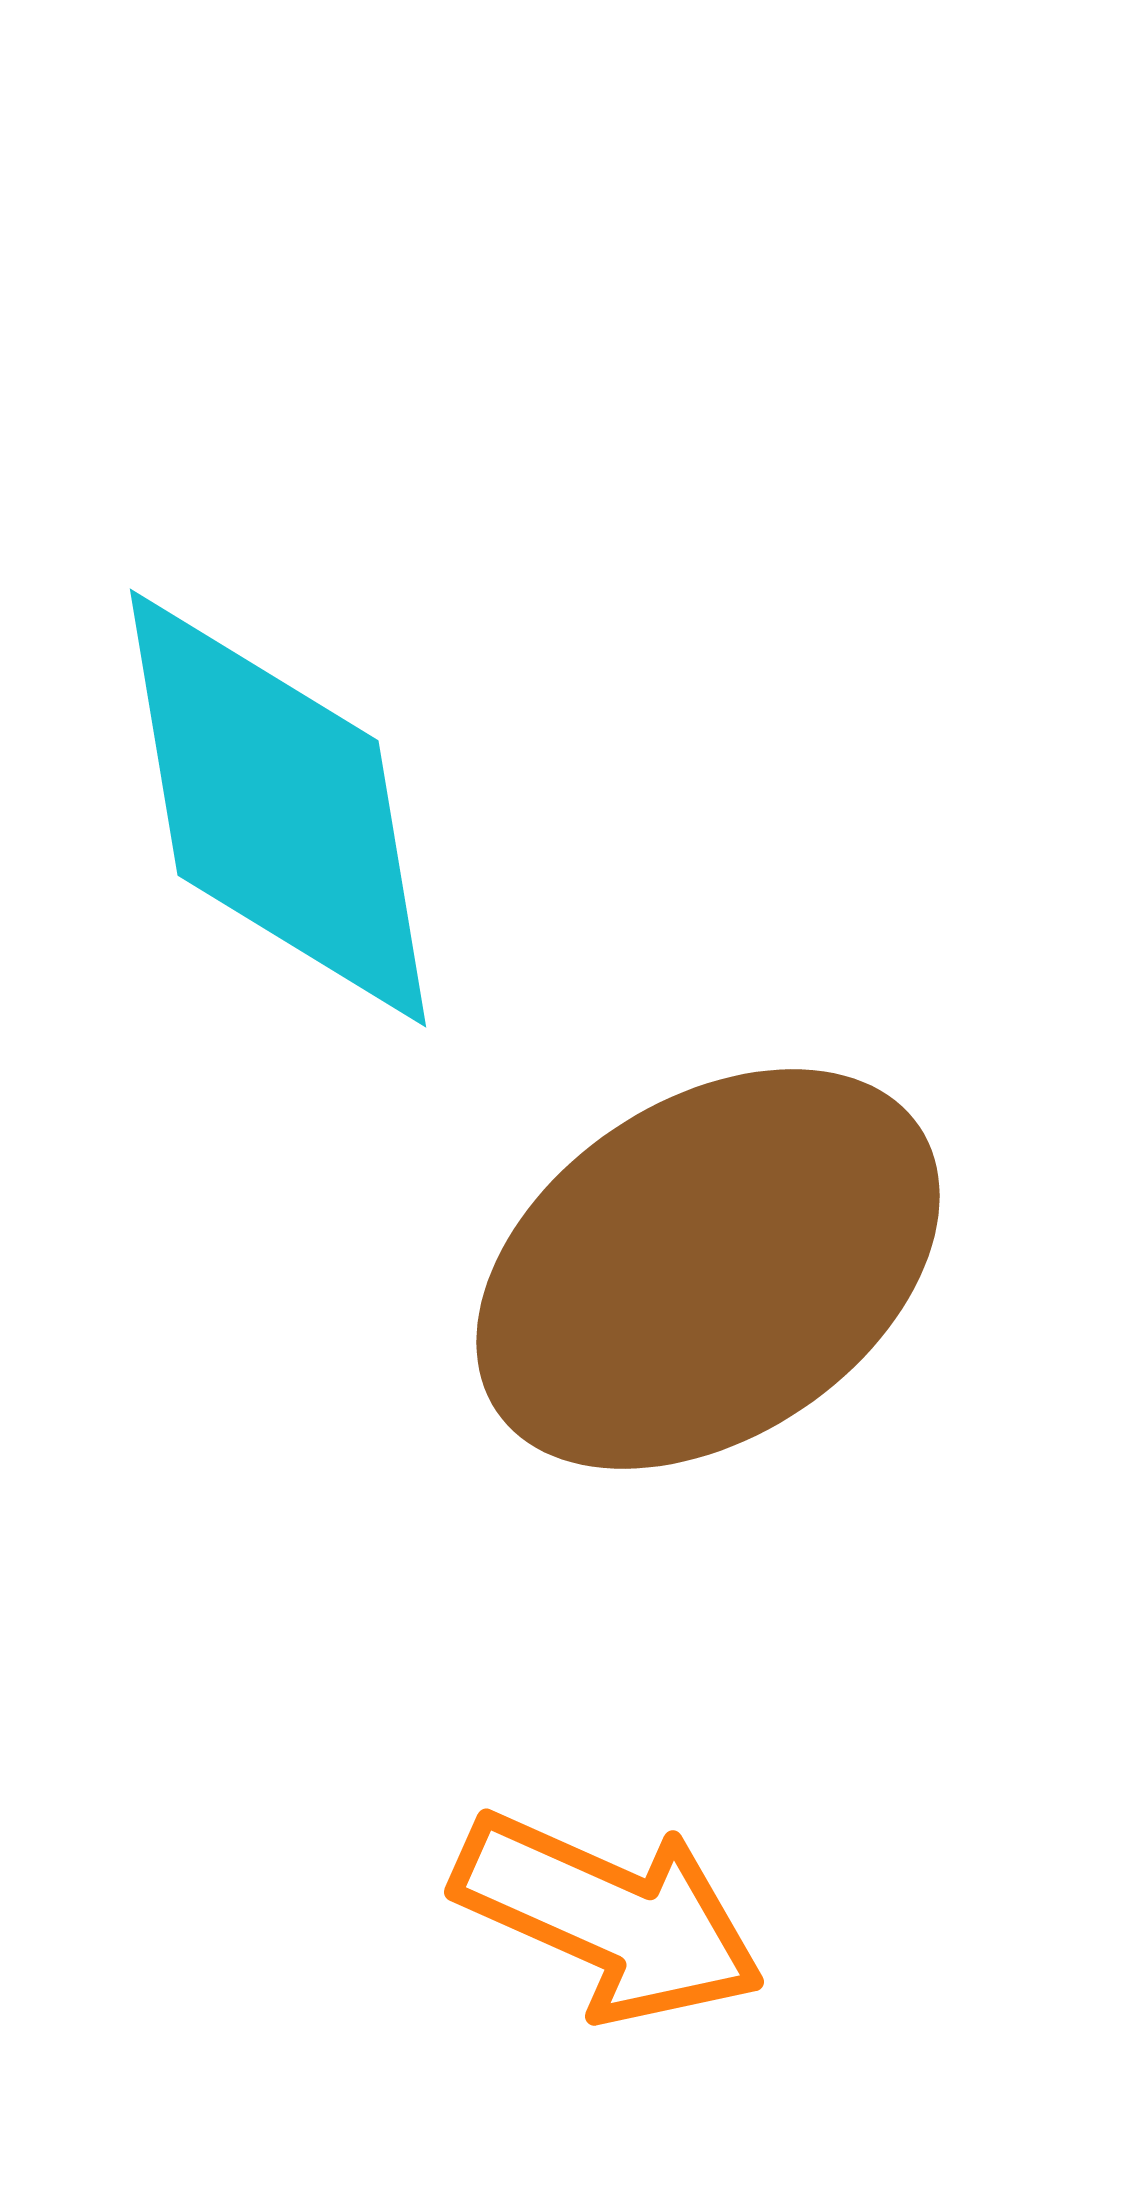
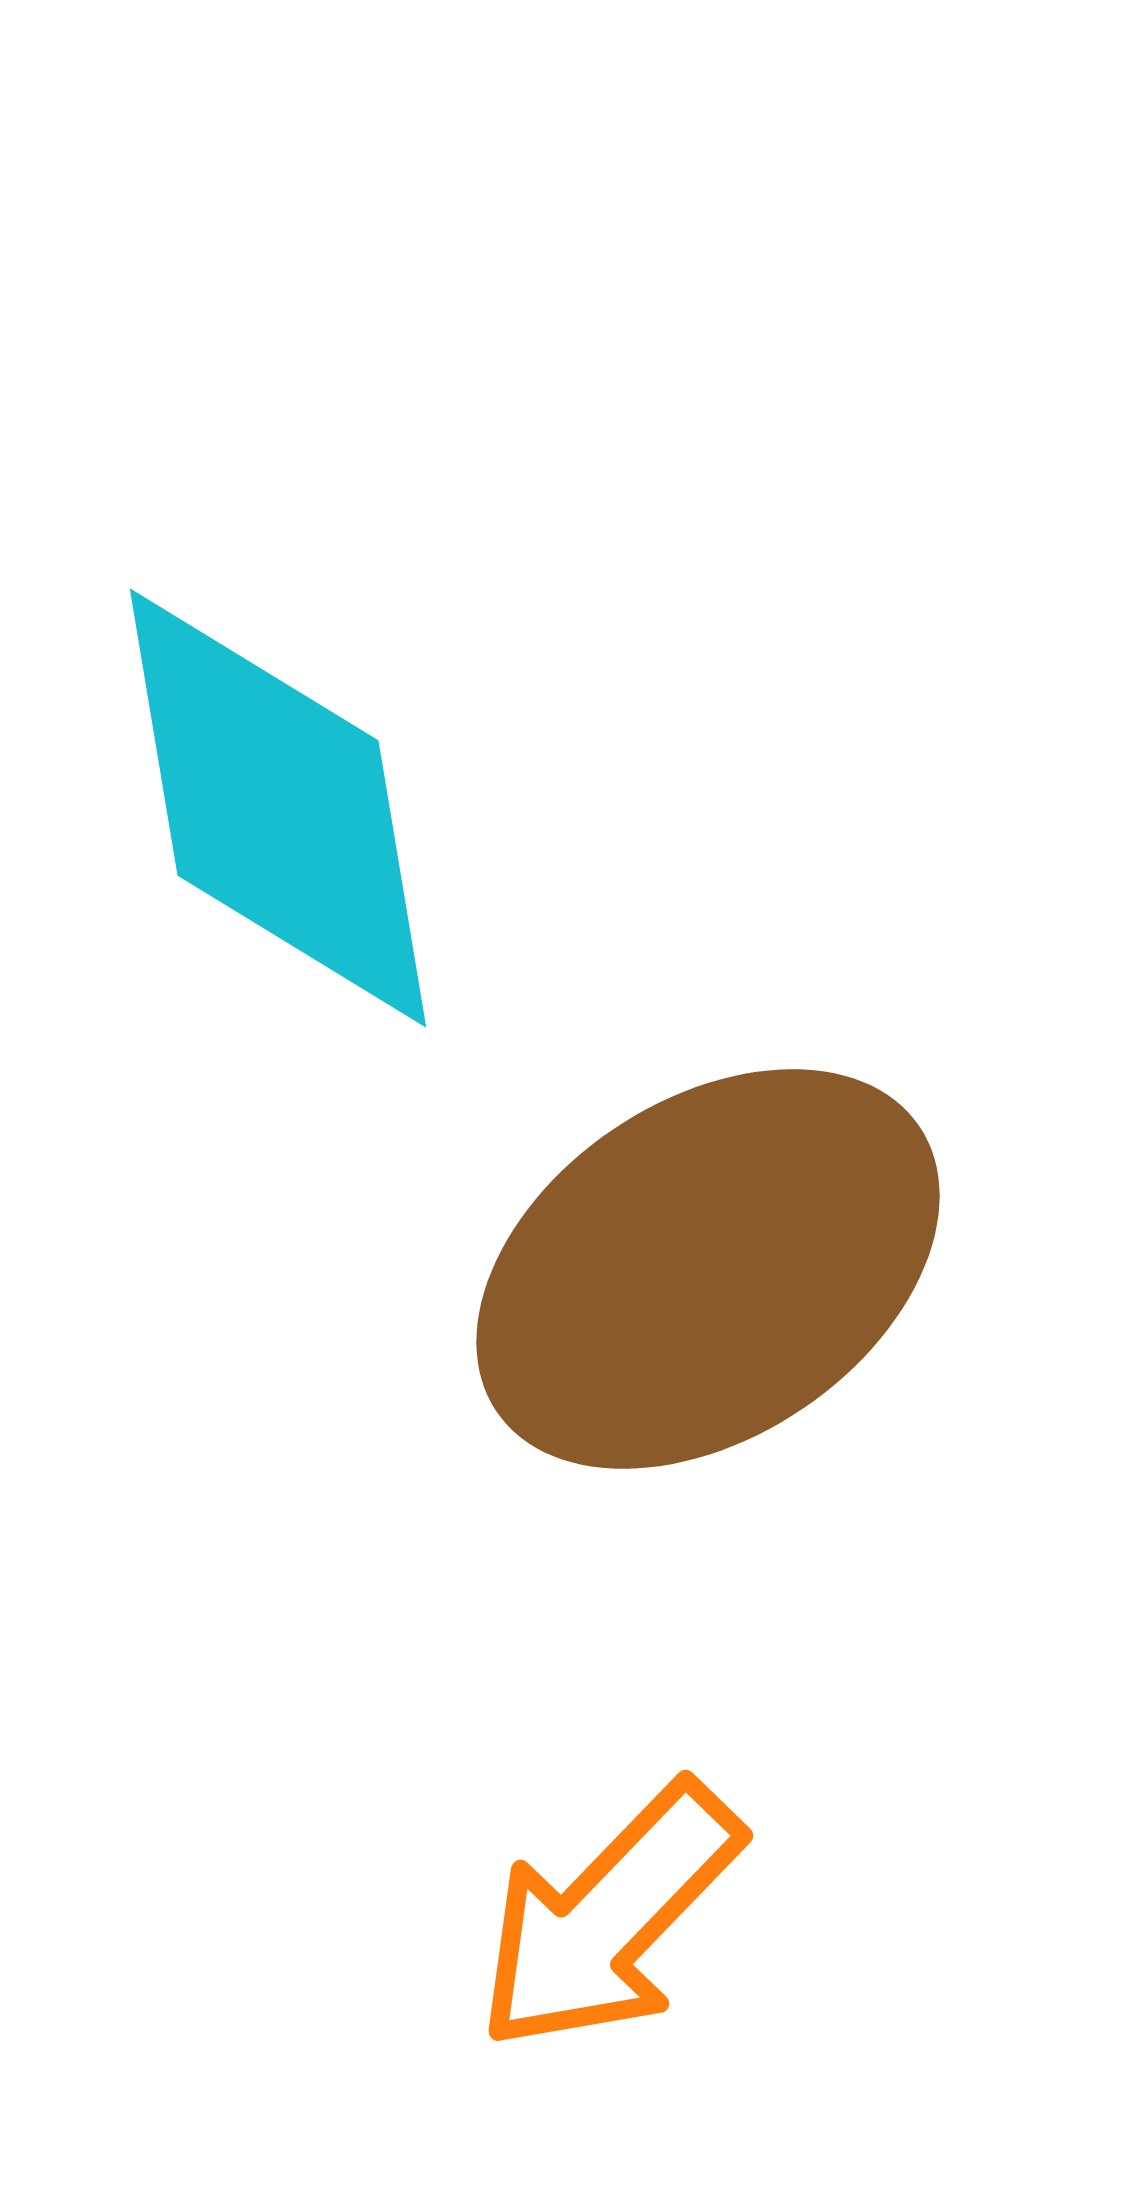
orange arrow: rotated 110 degrees clockwise
